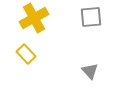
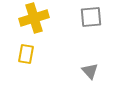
yellow cross: rotated 12 degrees clockwise
yellow rectangle: rotated 54 degrees clockwise
